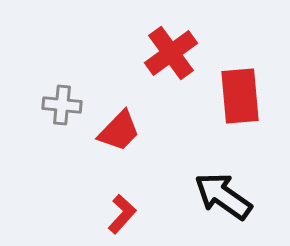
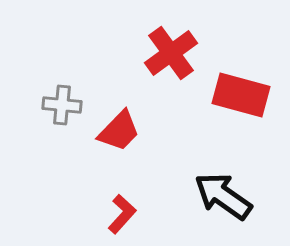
red rectangle: moved 1 px right, 1 px up; rotated 70 degrees counterclockwise
